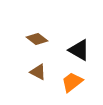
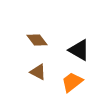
brown diamond: moved 1 px down; rotated 15 degrees clockwise
